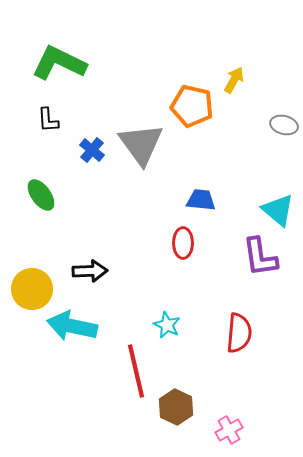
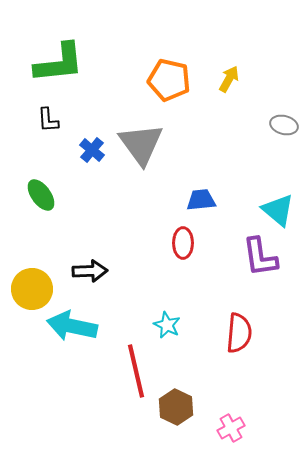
green L-shape: rotated 148 degrees clockwise
yellow arrow: moved 5 px left, 1 px up
orange pentagon: moved 23 px left, 26 px up
blue trapezoid: rotated 12 degrees counterclockwise
pink cross: moved 2 px right, 2 px up
